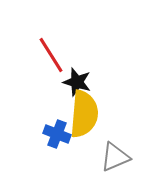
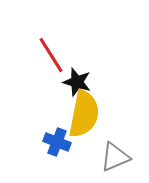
yellow semicircle: rotated 6 degrees clockwise
blue cross: moved 8 px down
